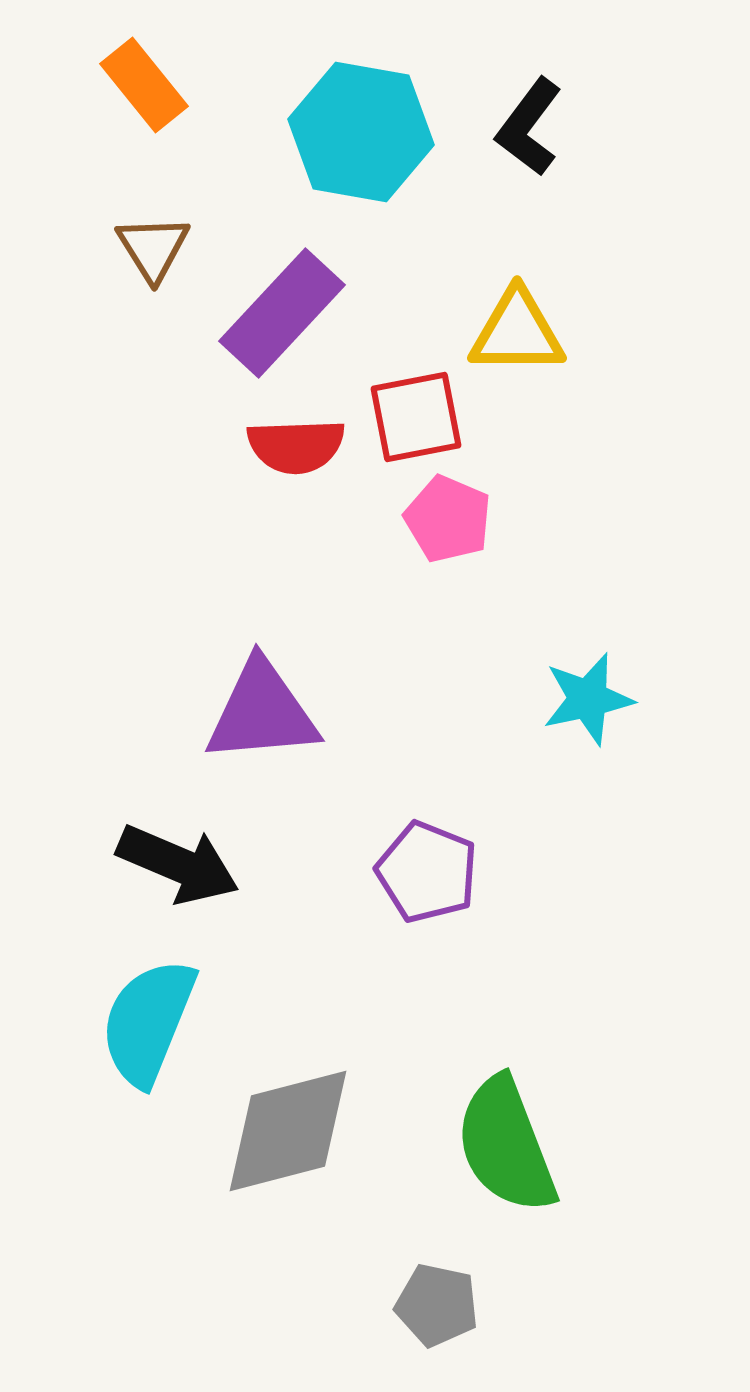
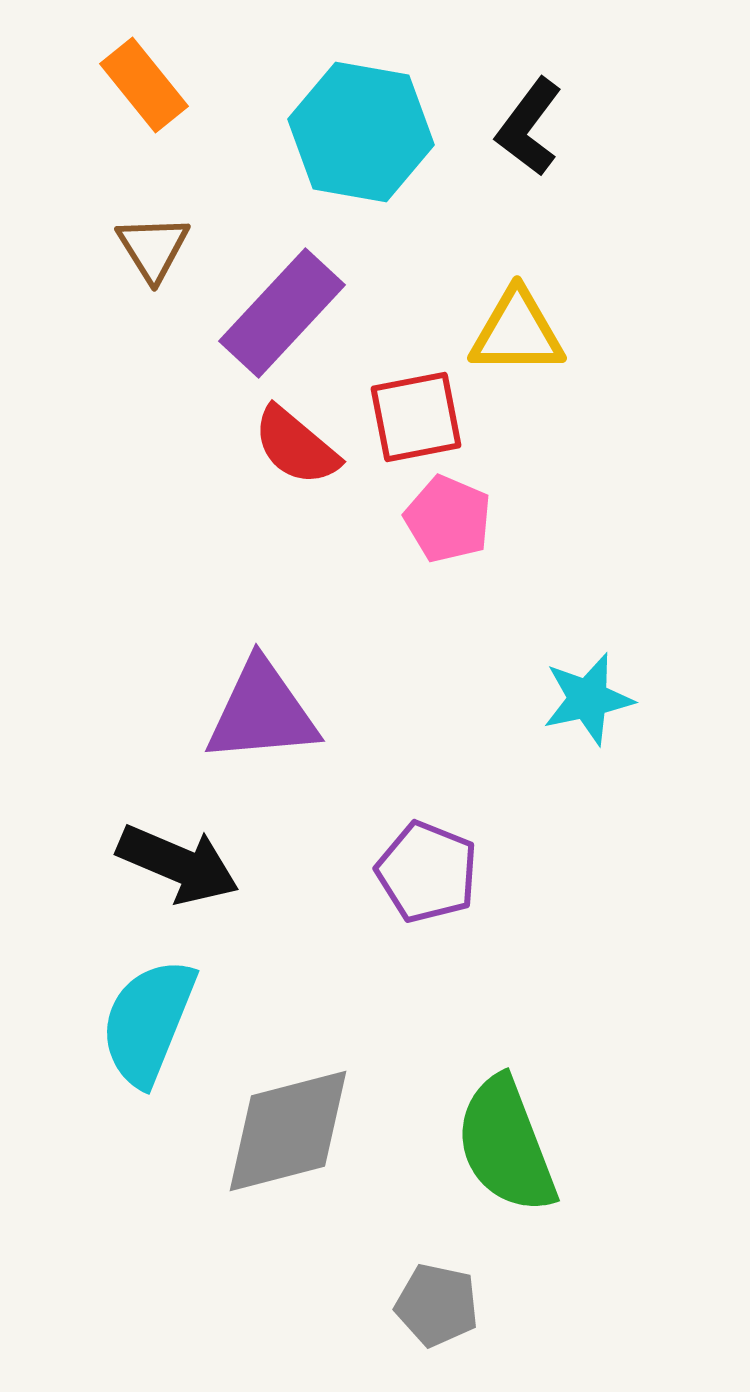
red semicircle: rotated 42 degrees clockwise
